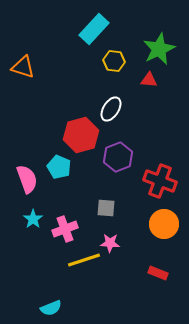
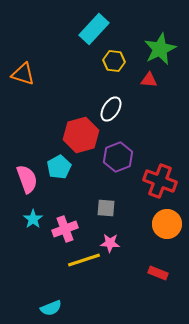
green star: moved 1 px right
orange triangle: moved 7 px down
cyan pentagon: rotated 20 degrees clockwise
orange circle: moved 3 px right
